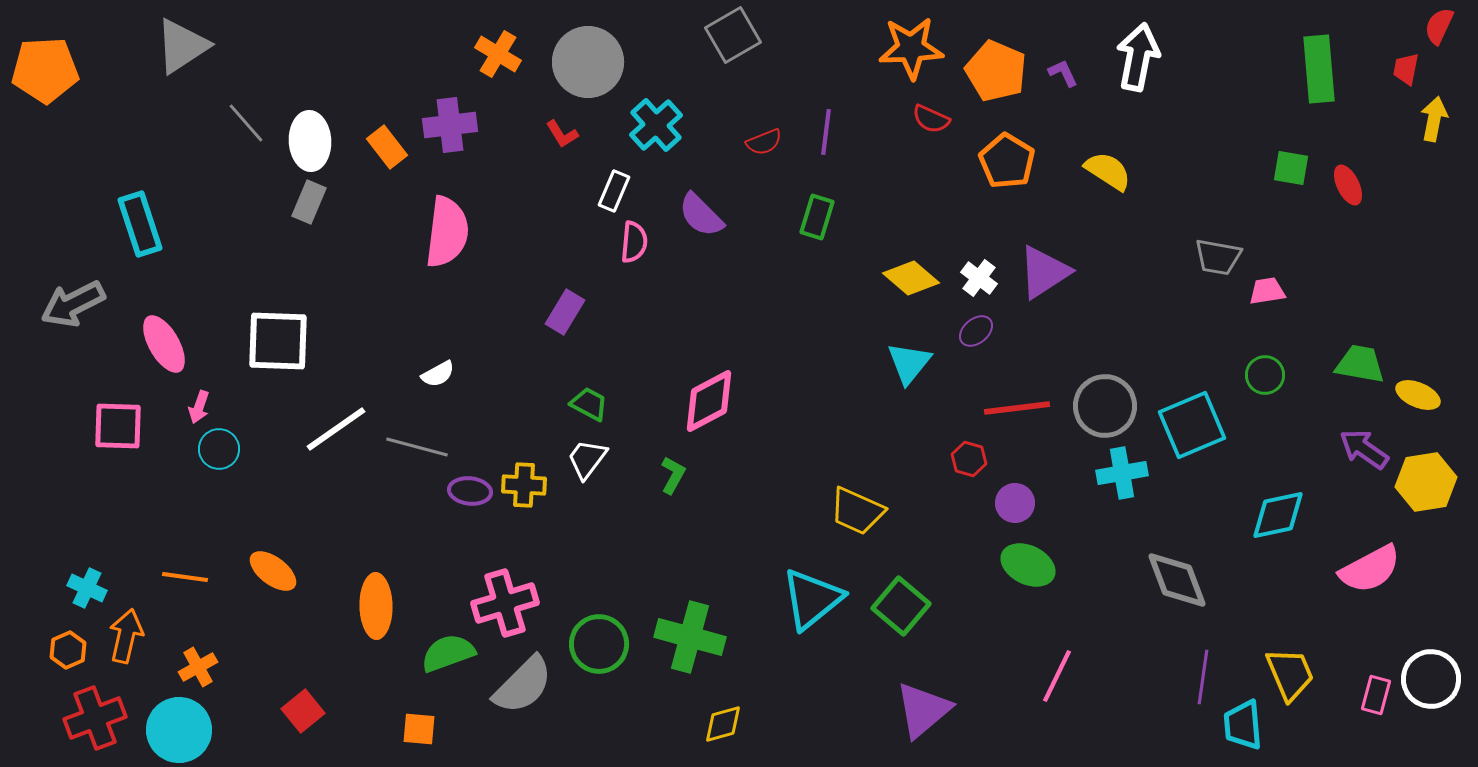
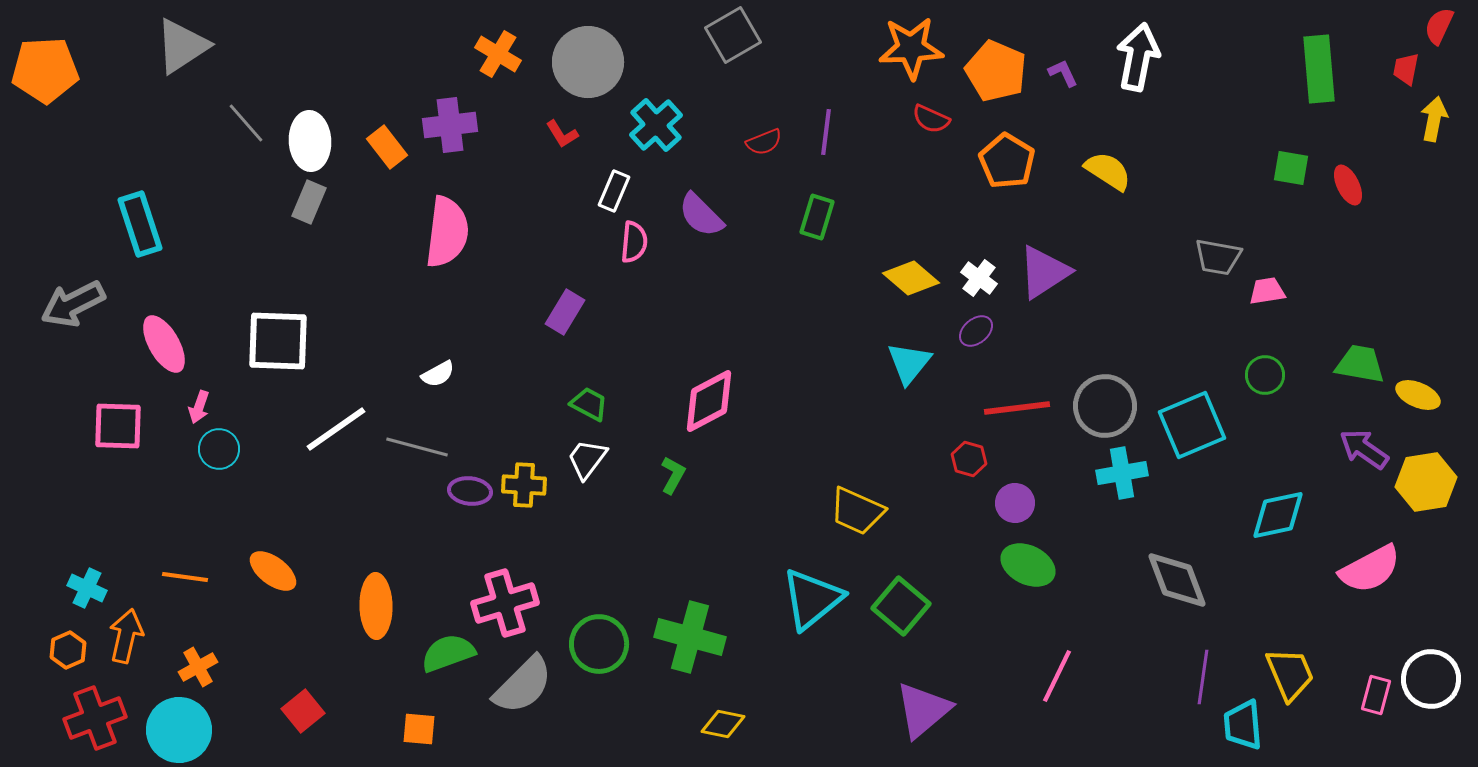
yellow diamond at (723, 724): rotated 27 degrees clockwise
